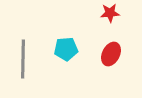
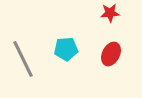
gray line: rotated 27 degrees counterclockwise
